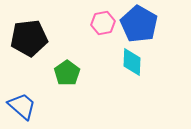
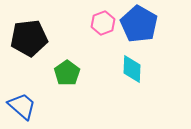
pink hexagon: rotated 10 degrees counterclockwise
cyan diamond: moved 7 px down
